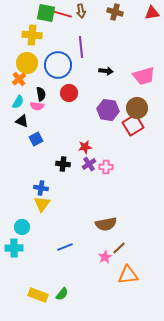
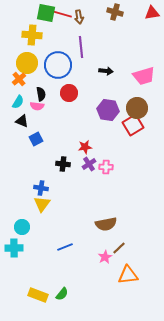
brown arrow: moved 2 px left, 6 px down
